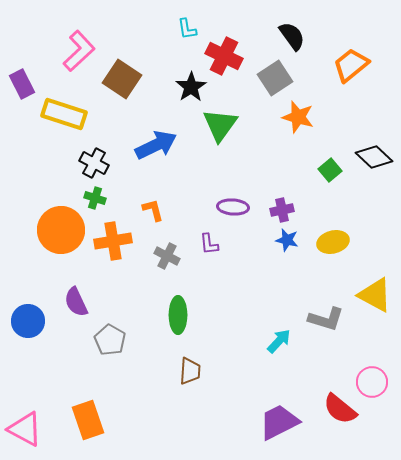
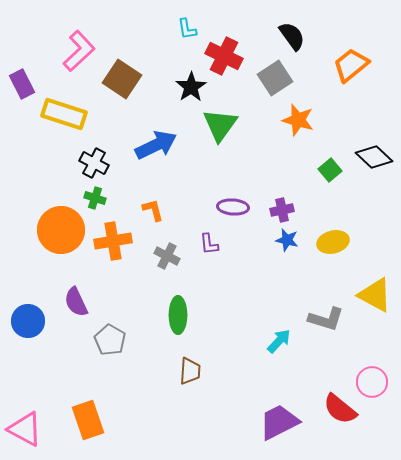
orange star: moved 3 px down
